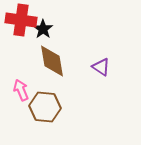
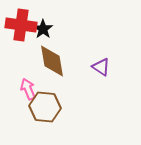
red cross: moved 5 px down
pink arrow: moved 7 px right, 1 px up
